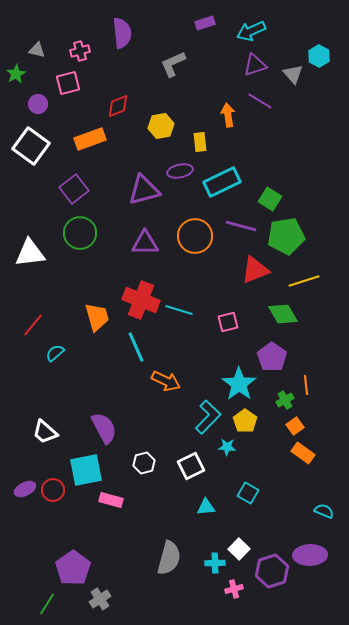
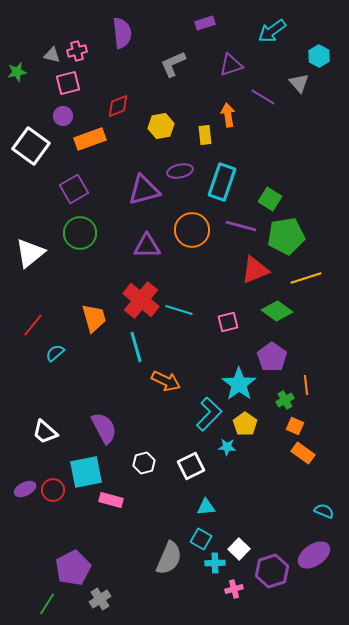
cyan arrow at (251, 31): moved 21 px right; rotated 12 degrees counterclockwise
gray triangle at (37, 50): moved 15 px right, 5 px down
pink cross at (80, 51): moved 3 px left
purple triangle at (255, 65): moved 24 px left
green star at (16, 74): moved 1 px right, 2 px up; rotated 18 degrees clockwise
gray triangle at (293, 74): moved 6 px right, 9 px down
purple line at (260, 101): moved 3 px right, 4 px up
purple circle at (38, 104): moved 25 px right, 12 px down
yellow rectangle at (200, 142): moved 5 px right, 7 px up
cyan rectangle at (222, 182): rotated 45 degrees counterclockwise
purple square at (74, 189): rotated 8 degrees clockwise
orange circle at (195, 236): moved 3 px left, 6 px up
purple triangle at (145, 243): moved 2 px right, 3 px down
white triangle at (30, 253): rotated 32 degrees counterclockwise
yellow line at (304, 281): moved 2 px right, 3 px up
red cross at (141, 300): rotated 18 degrees clockwise
green diamond at (283, 314): moved 6 px left, 3 px up; rotated 24 degrees counterclockwise
orange trapezoid at (97, 317): moved 3 px left, 1 px down
cyan line at (136, 347): rotated 8 degrees clockwise
cyan L-shape at (208, 417): moved 1 px right, 3 px up
yellow pentagon at (245, 421): moved 3 px down
orange square at (295, 426): rotated 30 degrees counterclockwise
cyan square at (86, 470): moved 2 px down
cyan square at (248, 493): moved 47 px left, 46 px down
purple ellipse at (310, 555): moved 4 px right; rotated 32 degrees counterclockwise
gray semicircle at (169, 558): rotated 8 degrees clockwise
purple pentagon at (73, 568): rotated 8 degrees clockwise
